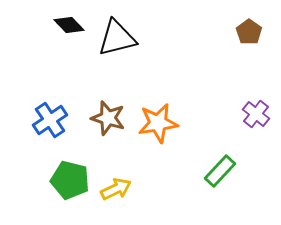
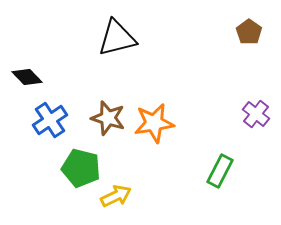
black diamond: moved 42 px left, 52 px down
orange star: moved 4 px left
green rectangle: rotated 16 degrees counterclockwise
green pentagon: moved 11 px right, 12 px up
yellow arrow: moved 7 px down
